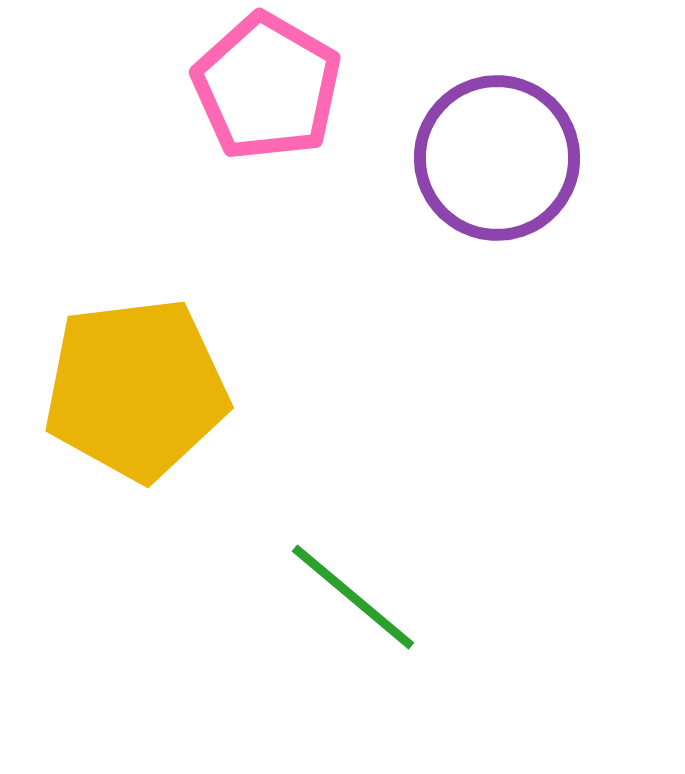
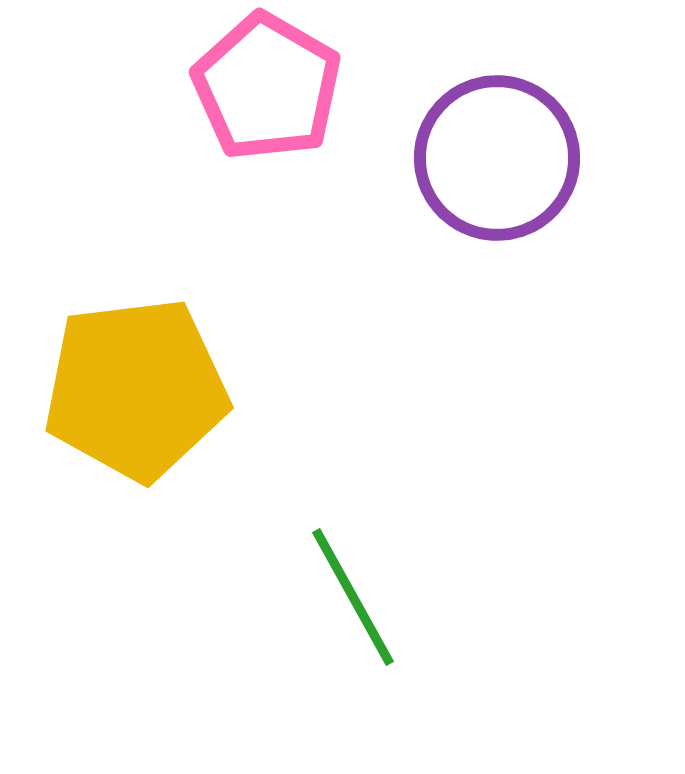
green line: rotated 21 degrees clockwise
